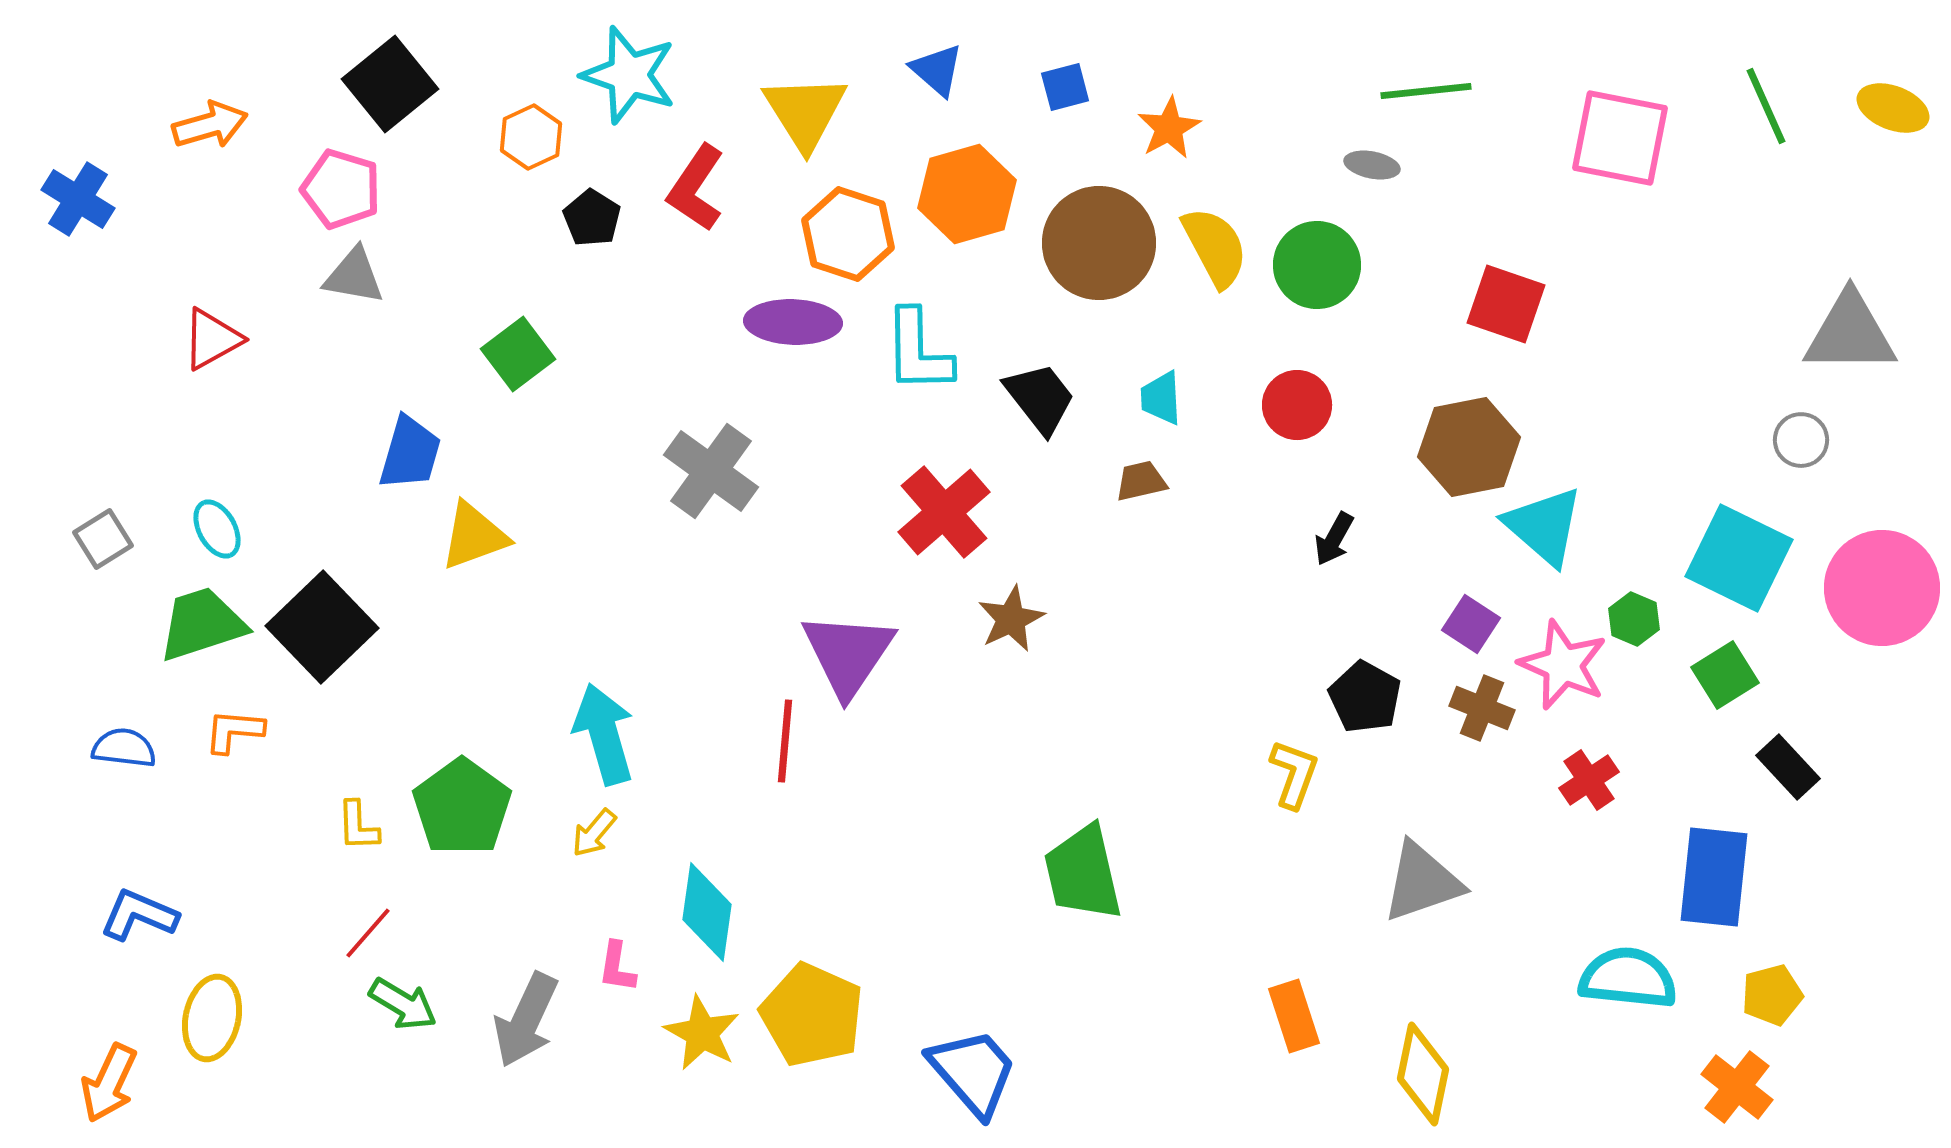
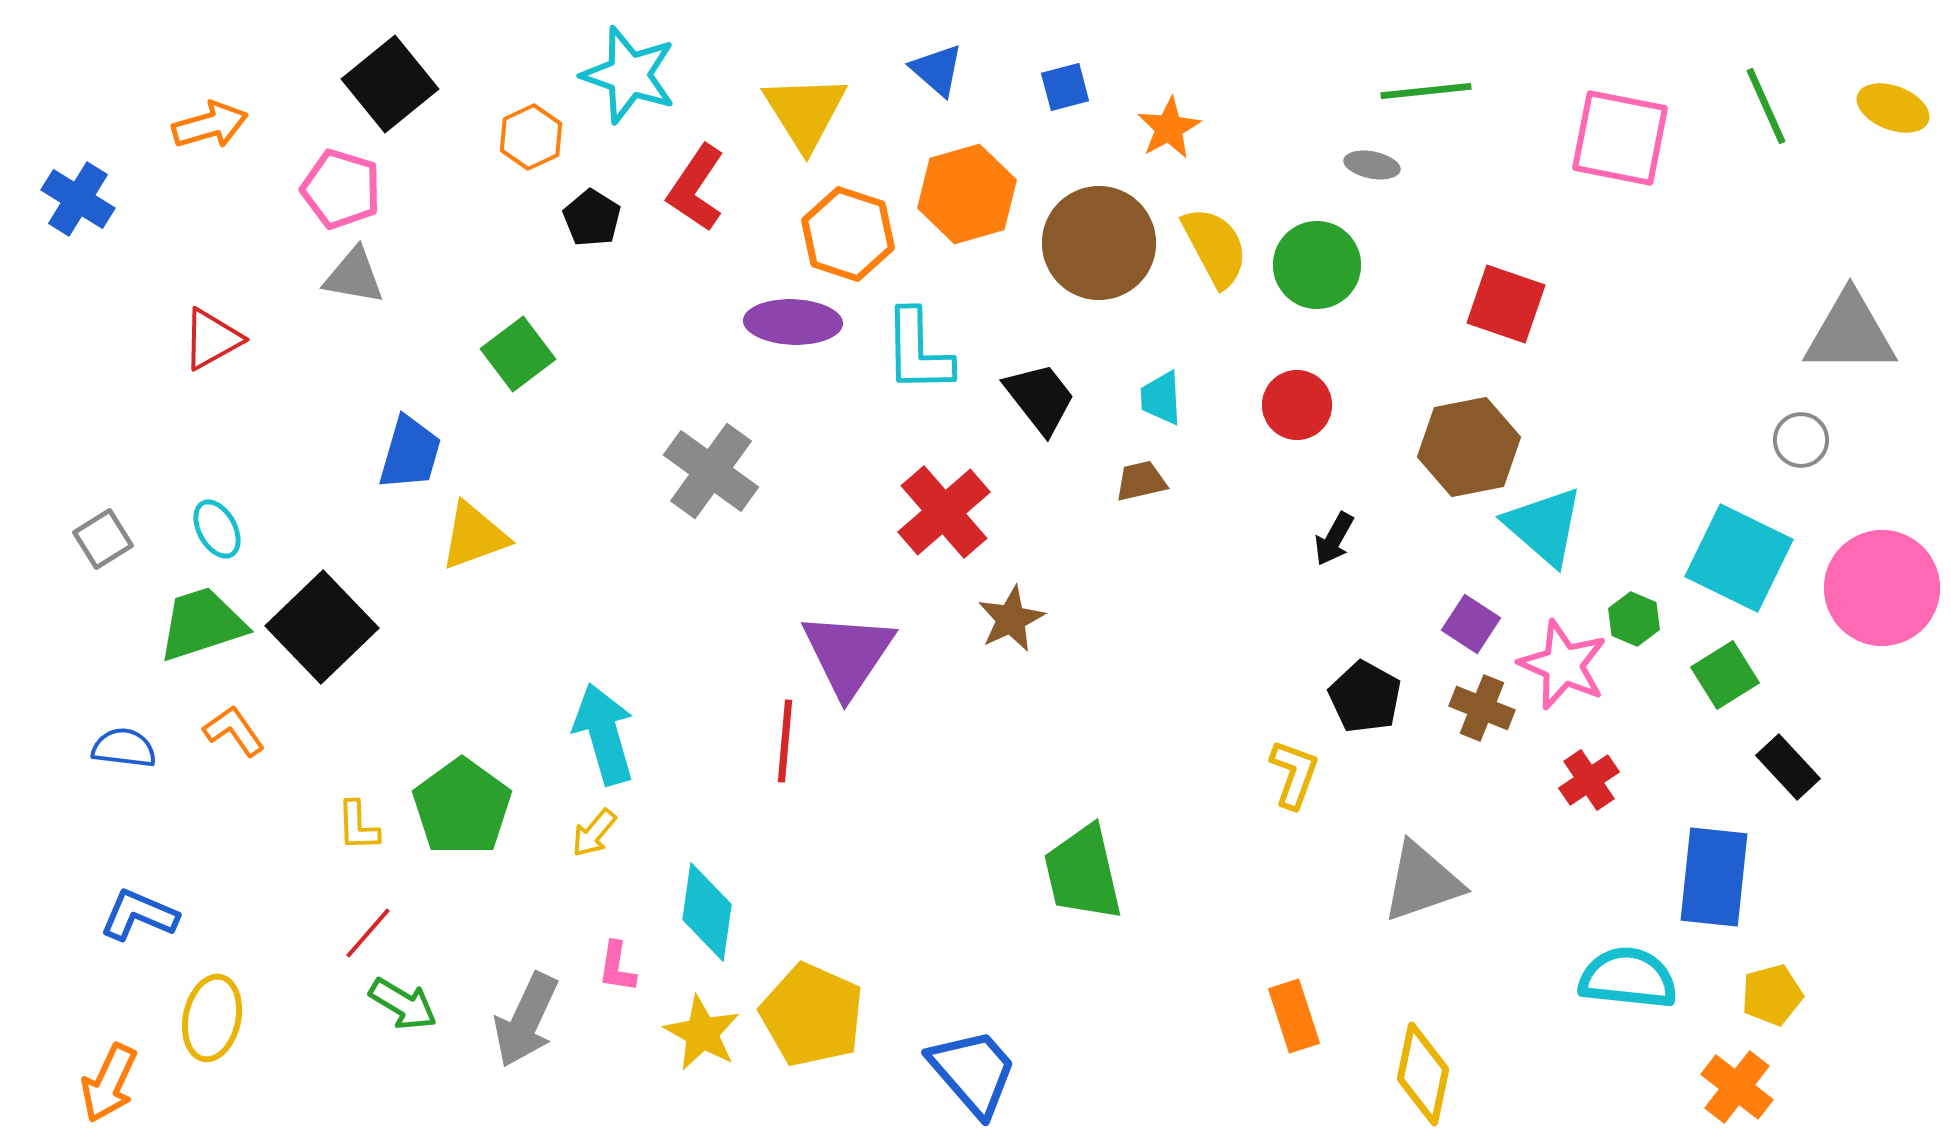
orange L-shape at (234, 731): rotated 50 degrees clockwise
